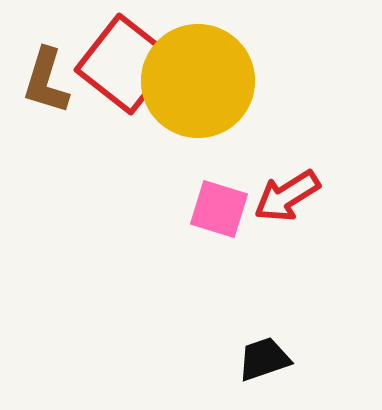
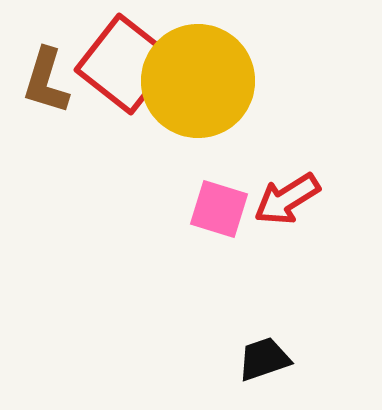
red arrow: moved 3 px down
